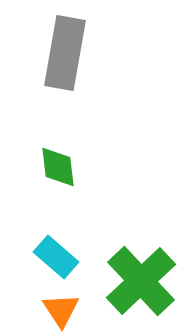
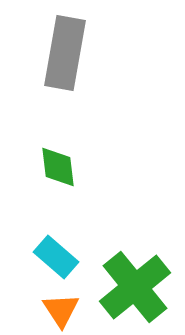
green cross: moved 6 px left, 6 px down; rotated 4 degrees clockwise
